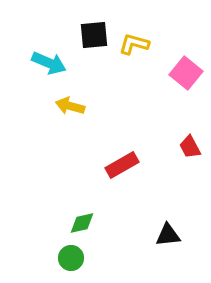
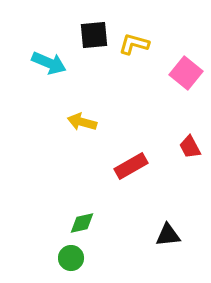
yellow arrow: moved 12 px right, 16 px down
red rectangle: moved 9 px right, 1 px down
